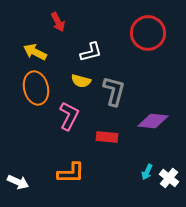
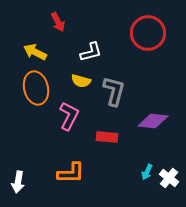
white arrow: rotated 75 degrees clockwise
